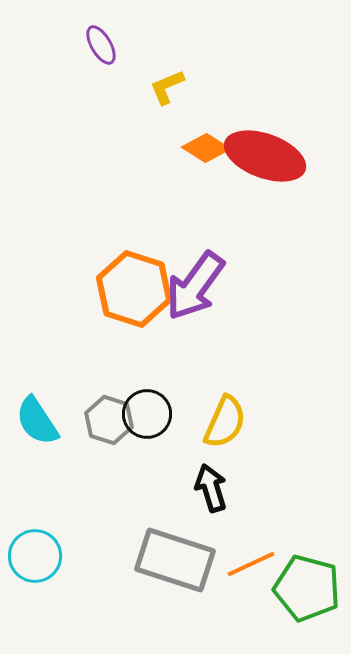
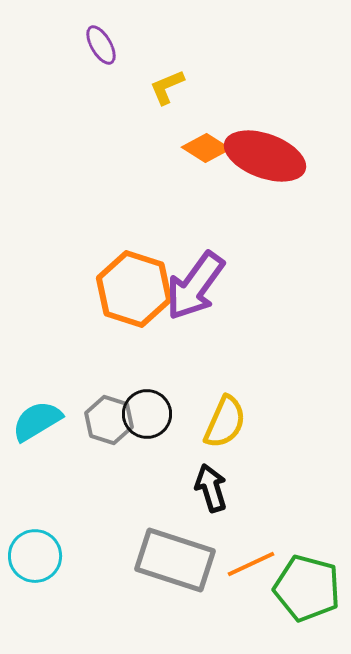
cyan semicircle: rotated 92 degrees clockwise
